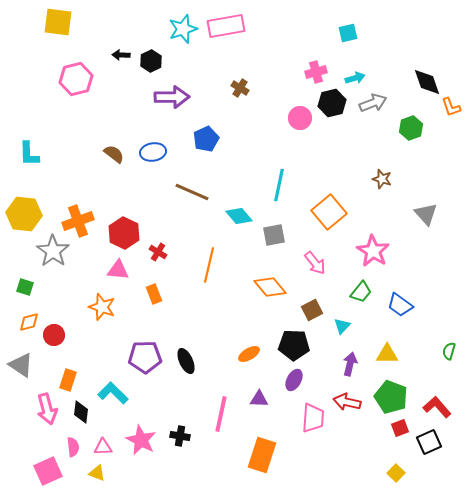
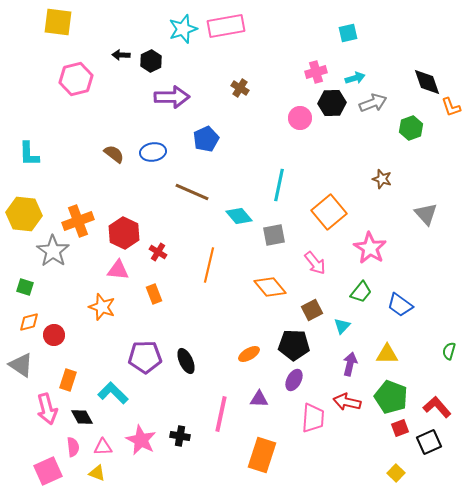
black hexagon at (332, 103): rotated 12 degrees clockwise
pink star at (373, 251): moved 3 px left, 3 px up
black diamond at (81, 412): moved 1 px right, 5 px down; rotated 35 degrees counterclockwise
